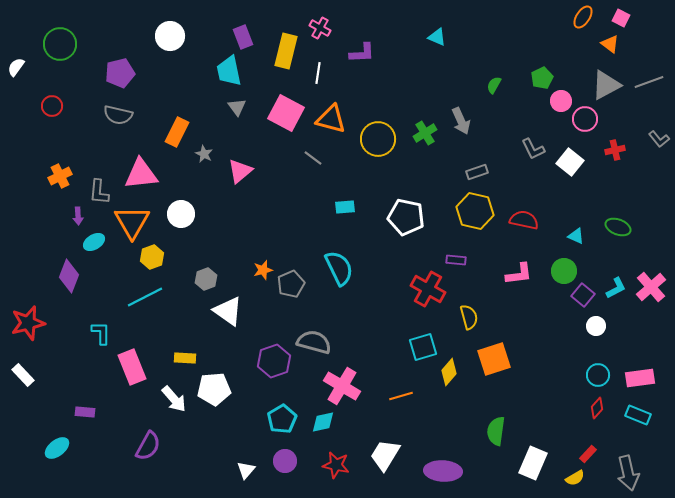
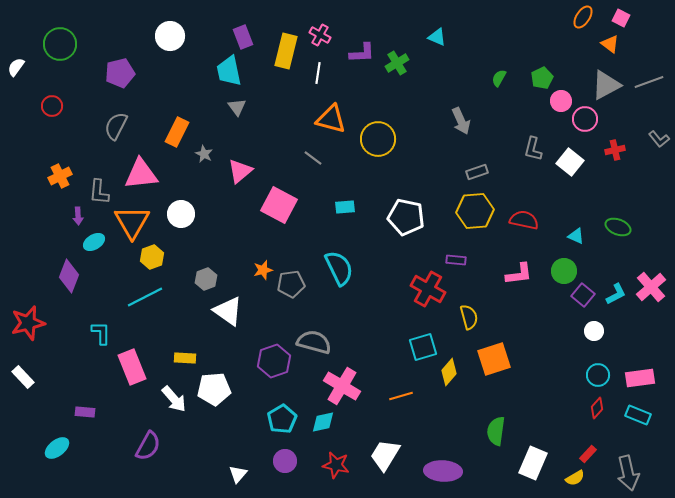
pink cross at (320, 28): moved 7 px down
green semicircle at (494, 85): moved 5 px right, 7 px up
pink square at (286, 113): moved 7 px left, 92 px down
gray semicircle at (118, 115): moved 2 px left, 11 px down; rotated 104 degrees clockwise
green cross at (425, 133): moved 28 px left, 70 px up
gray L-shape at (533, 149): rotated 40 degrees clockwise
yellow hexagon at (475, 211): rotated 18 degrees counterclockwise
gray pentagon at (291, 284): rotated 16 degrees clockwise
cyan L-shape at (616, 288): moved 6 px down
white circle at (596, 326): moved 2 px left, 5 px down
white rectangle at (23, 375): moved 2 px down
white triangle at (246, 470): moved 8 px left, 4 px down
